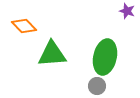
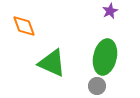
purple star: moved 17 px left; rotated 28 degrees clockwise
orange diamond: rotated 25 degrees clockwise
green triangle: moved 9 px down; rotated 28 degrees clockwise
